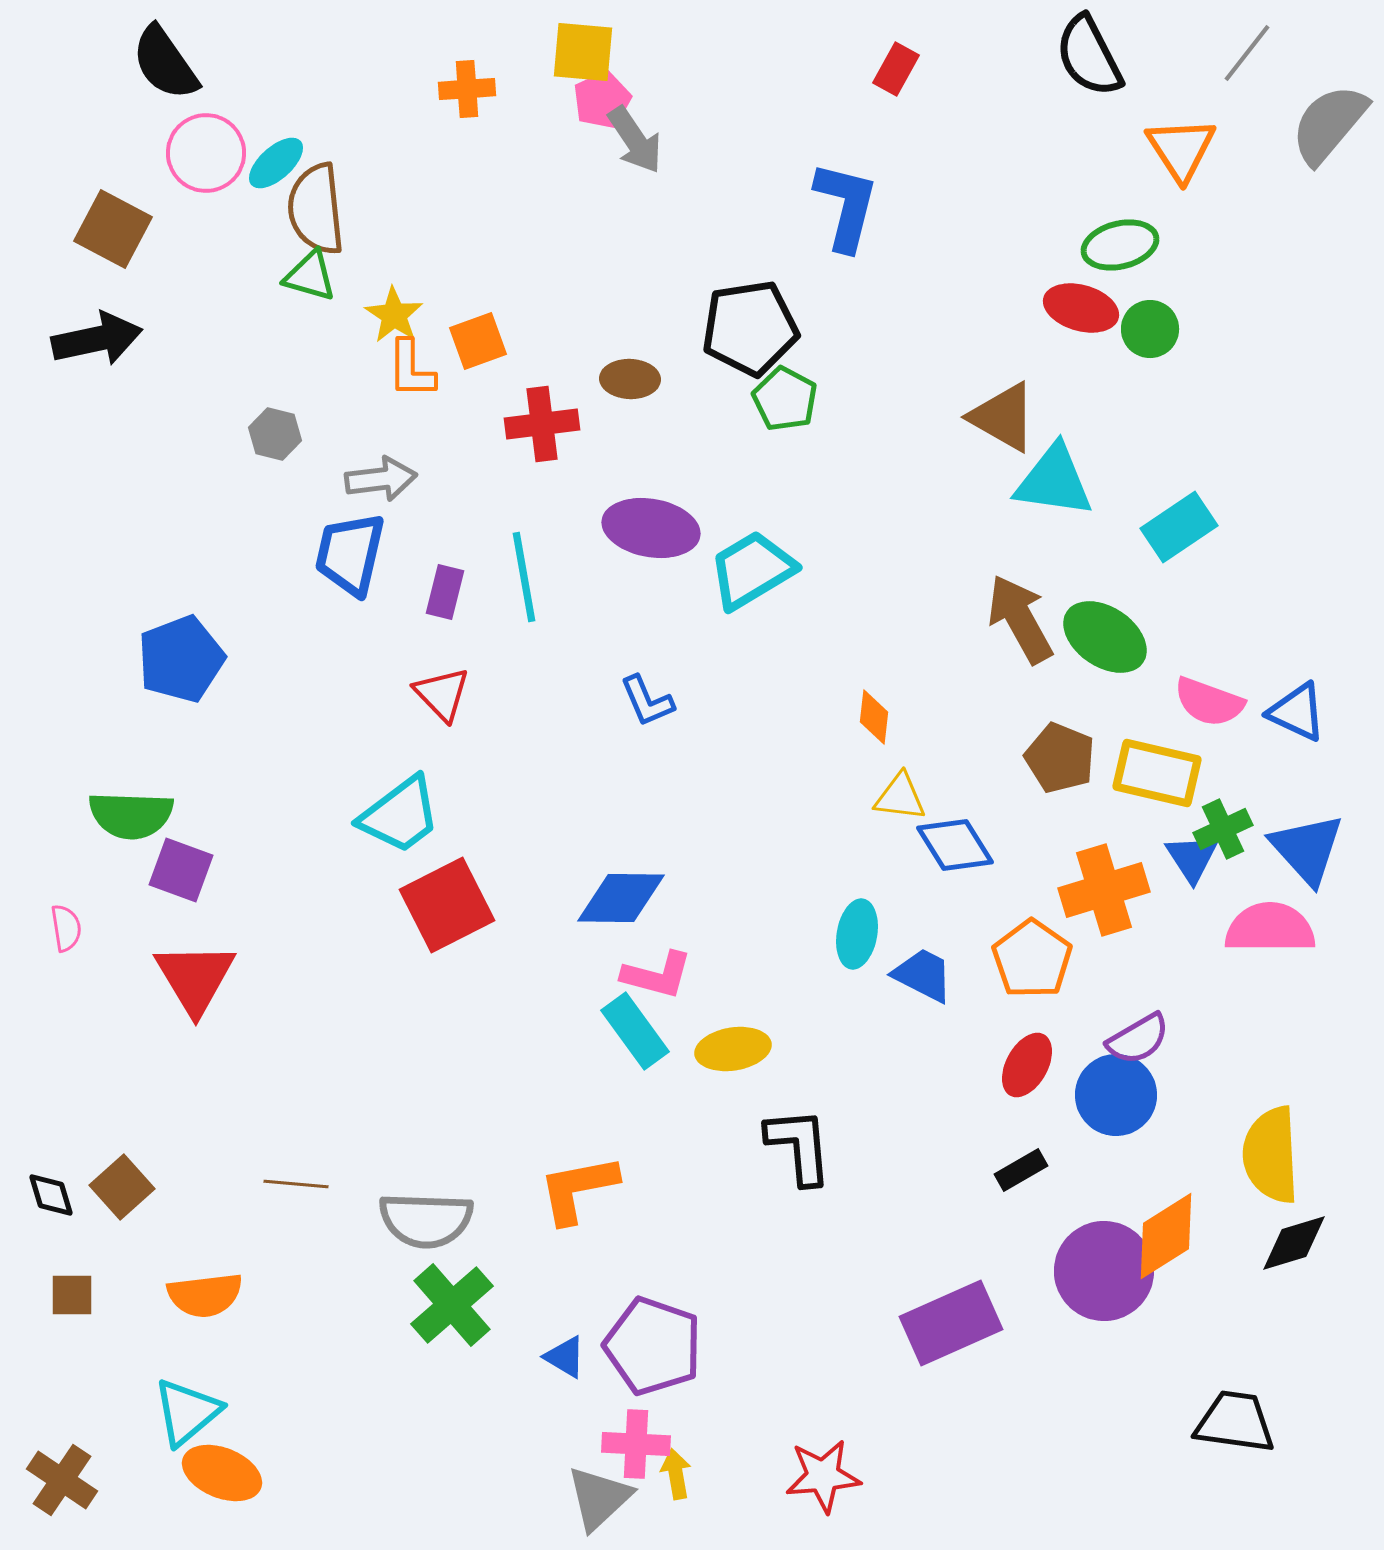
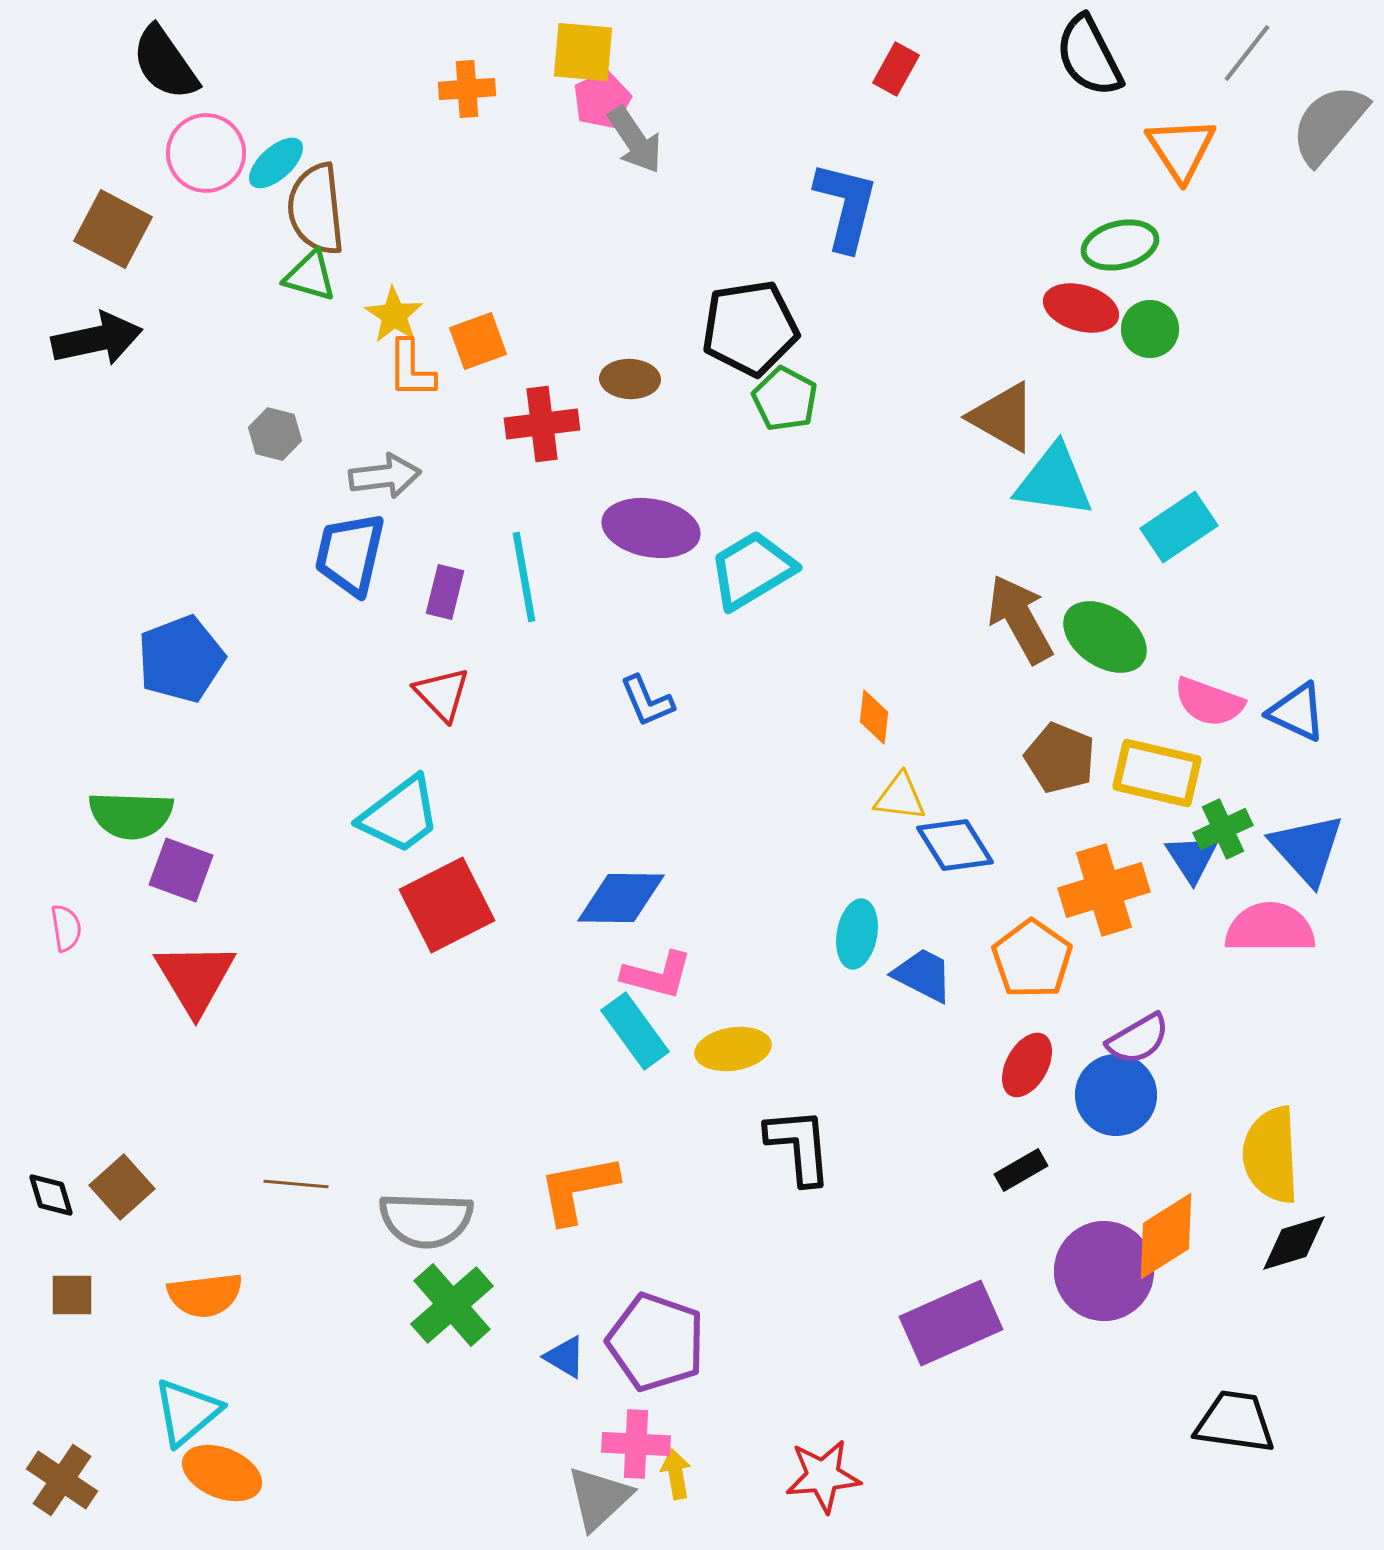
gray arrow at (381, 479): moved 4 px right, 3 px up
purple pentagon at (653, 1346): moved 3 px right, 4 px up
